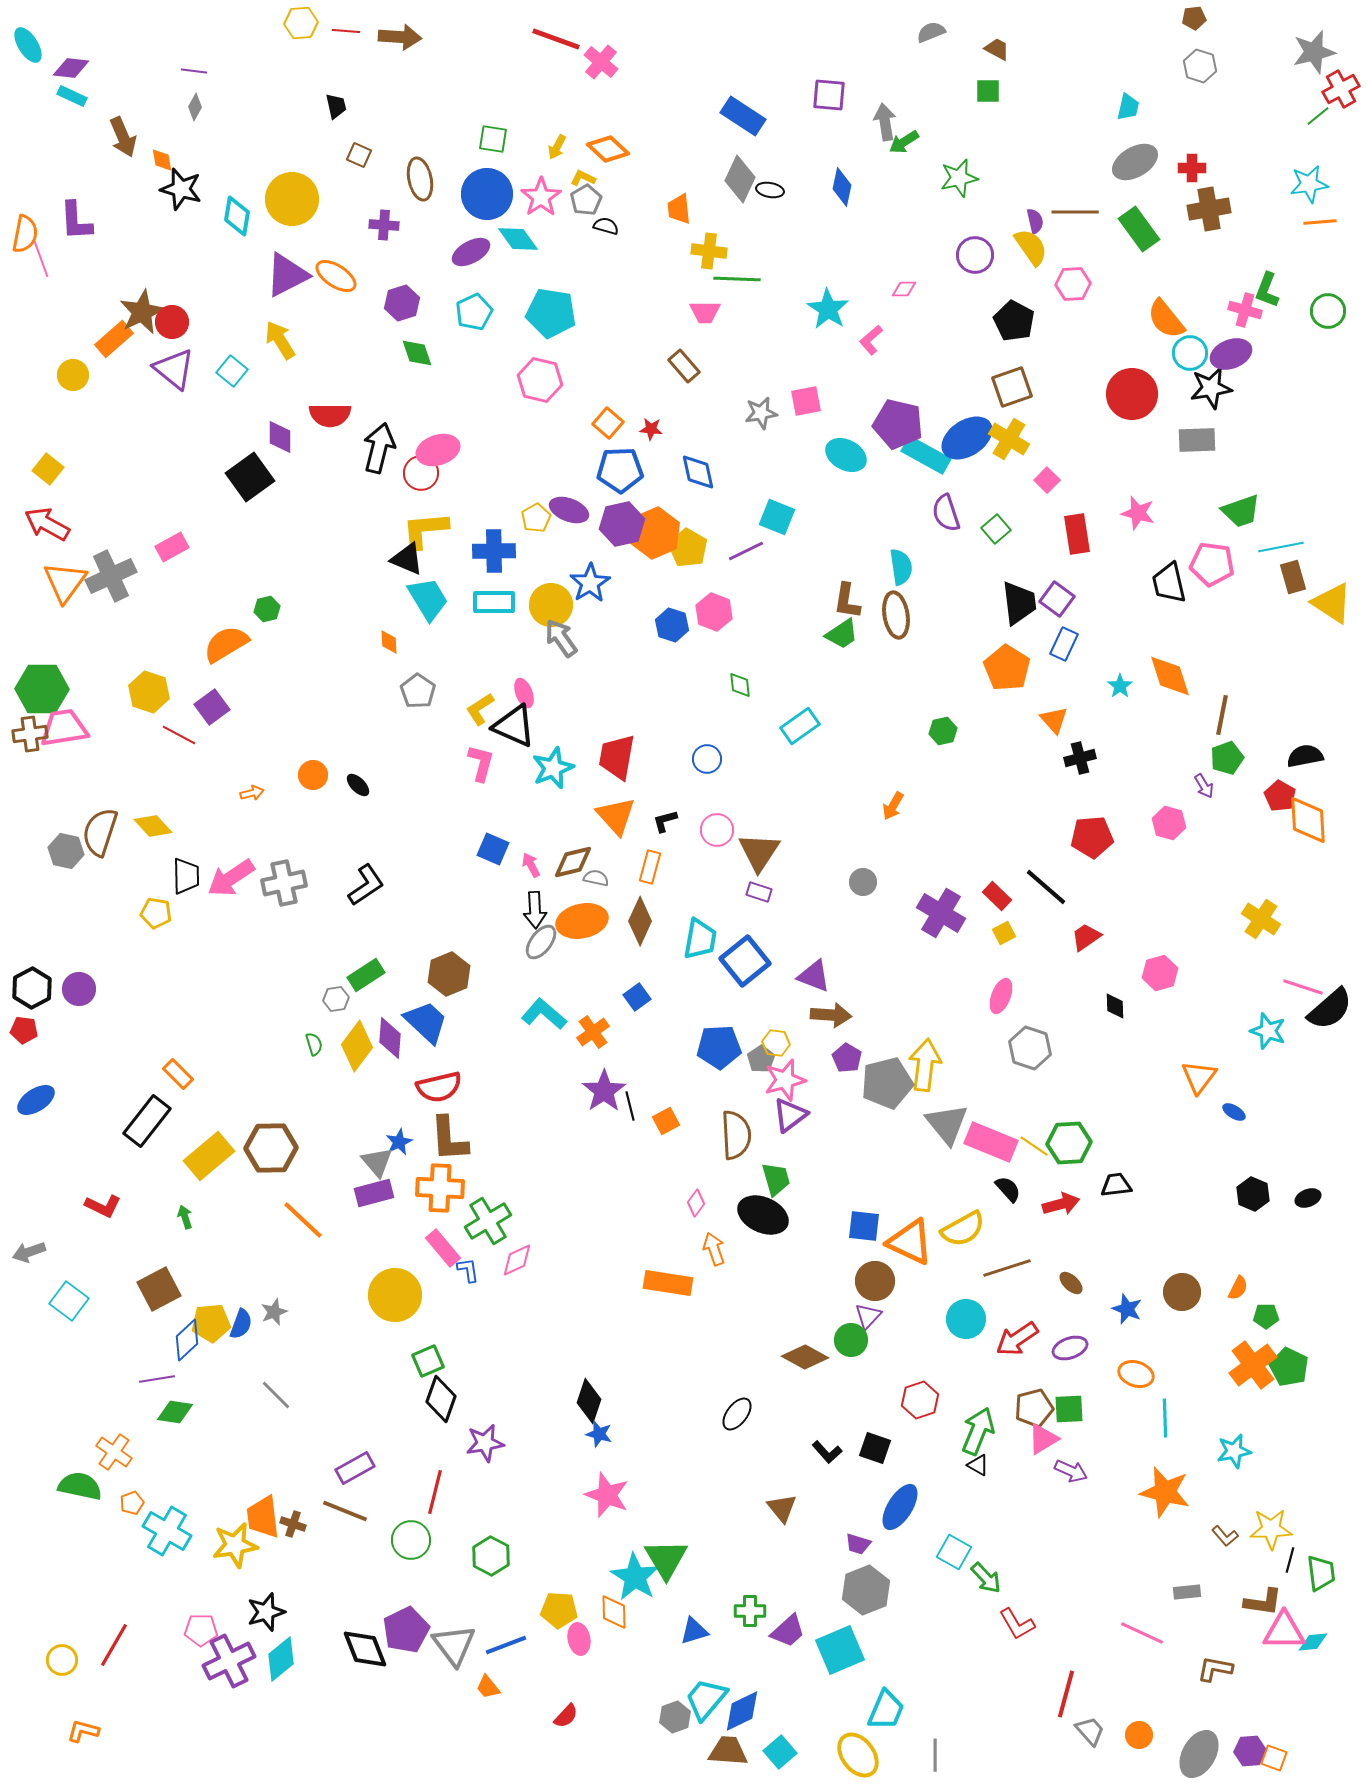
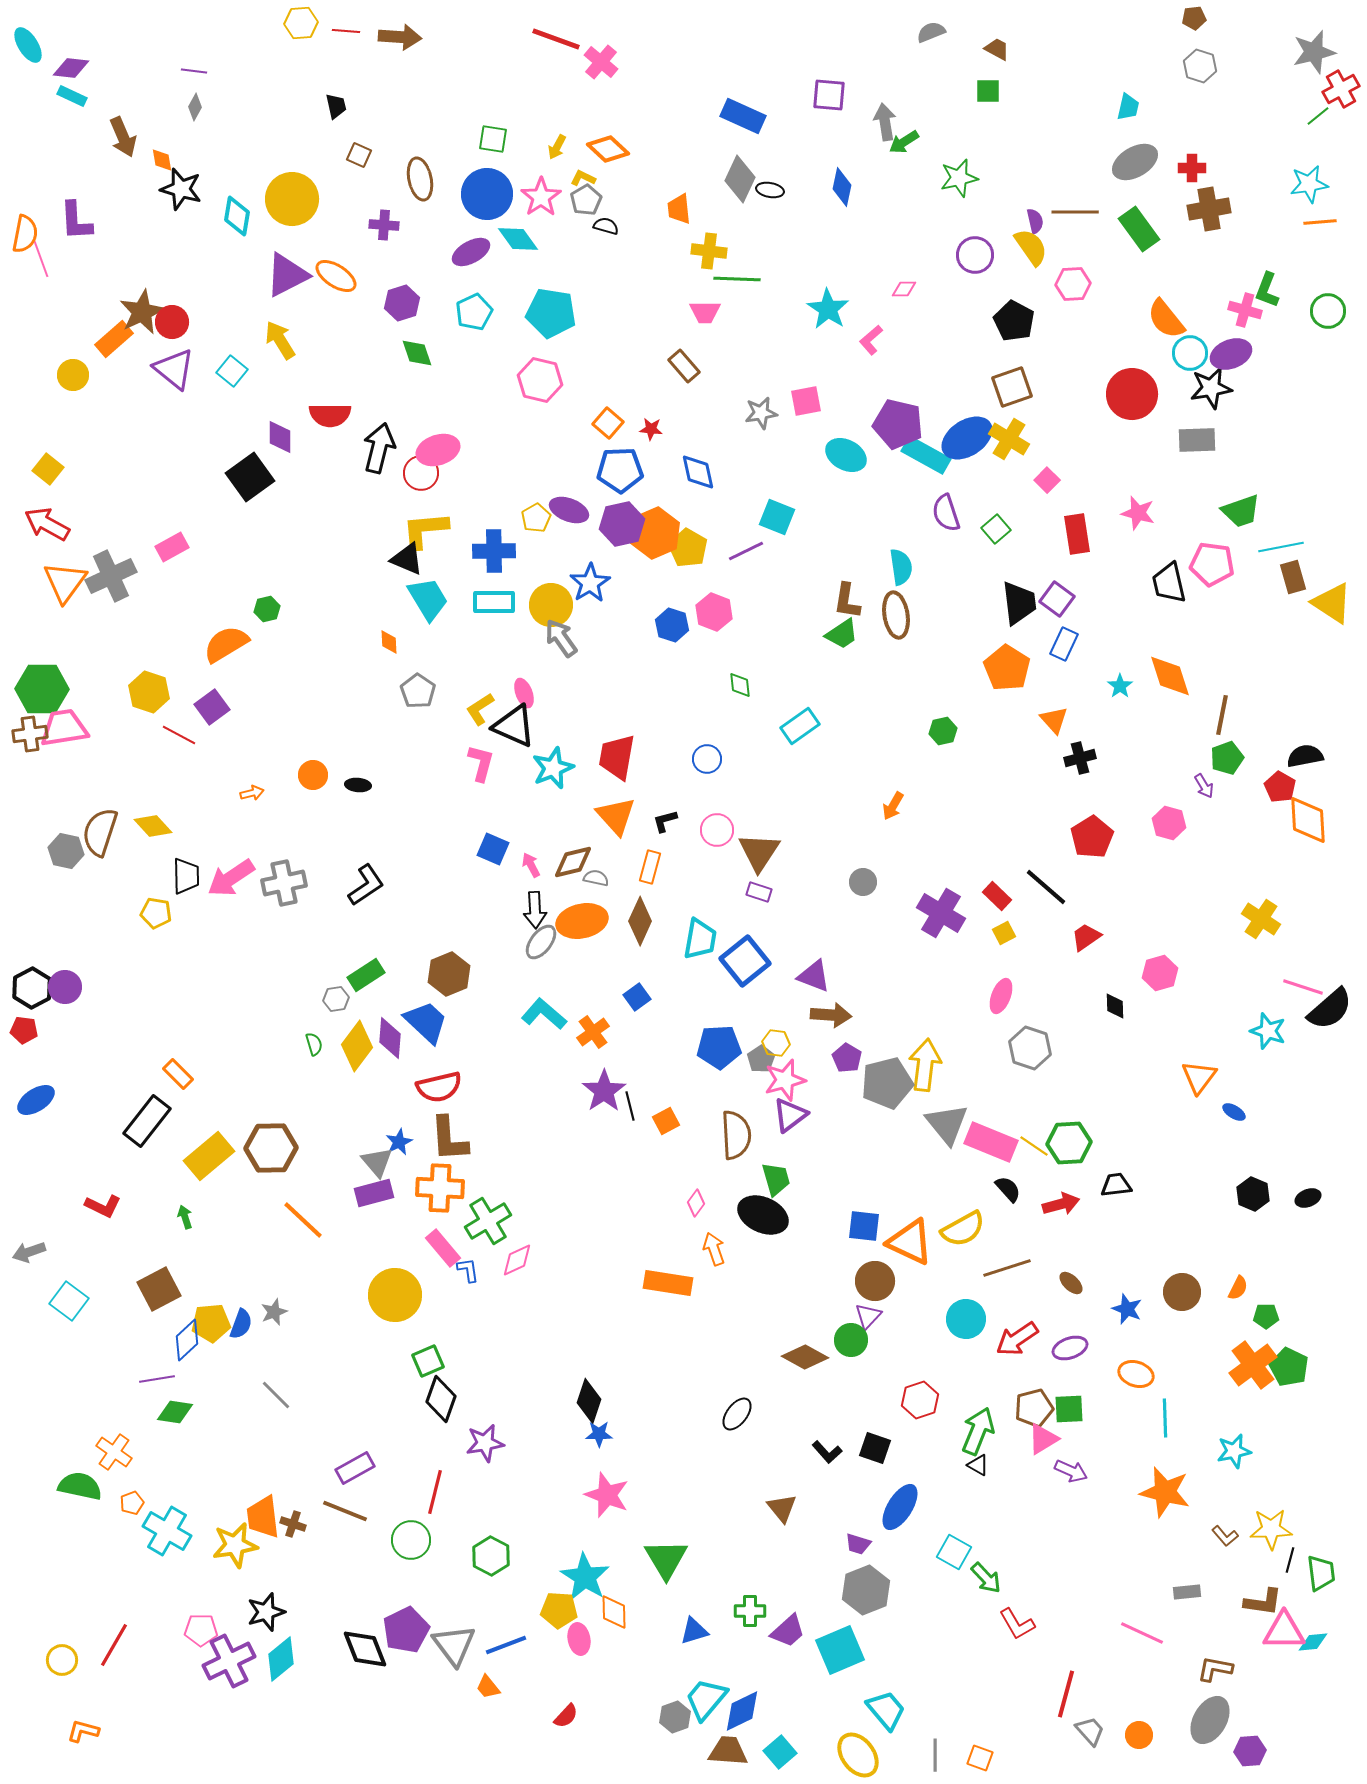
blue rectangle at (743, 116): rotated 9 degrees counterclockwise
black ellipse at (358, 785): rotated 40 degrees counterclockwise
red pentagon at (1280, 796): moved 9 px up
red pentagon at (1092, 837): rotated 27 degrees counterclockwise
purple circle at (79, 989): moved 14 px left, 2 px up
blue star at (599, 1434): rotated 16 degrees counterclockwise
cyan star at (635, 1577): moved 50 px left
cyan trapezoid at (886, 1710): rotated 63 degrees counterclockwise
gray ellipse at (1199, 1754): moved 11 px right, 34 px up
orange square at (1274, 1758): moved 294 px left
